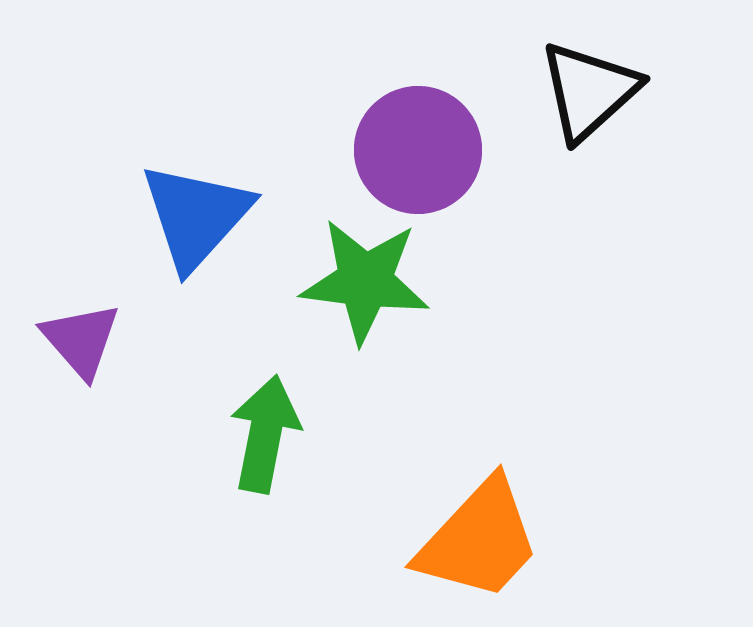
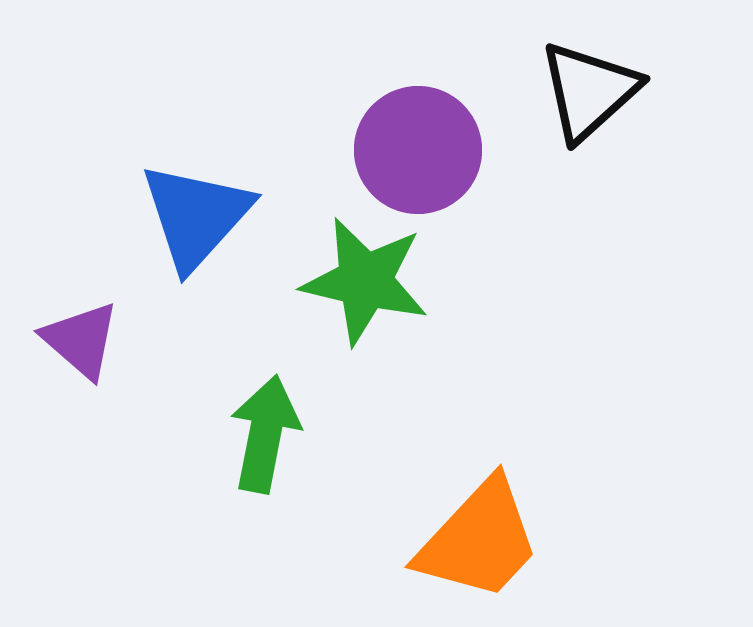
green star: rotated 6 degrees clockwise
purple triangle: rotated 8 degrees counterclockwise
